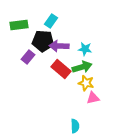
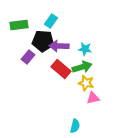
cyan semicircle: rotated 16 degrees clockwise
